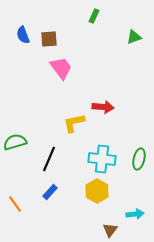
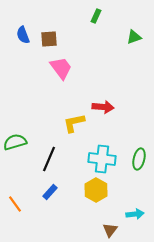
green rectangle: moved 2 px right
yellow hexagon: moved 1 px left, 1 px up
